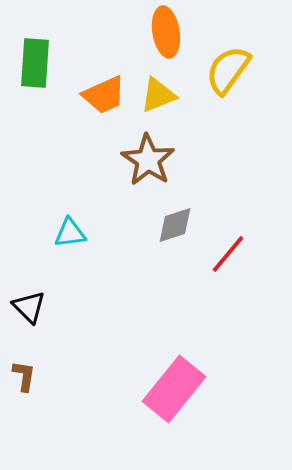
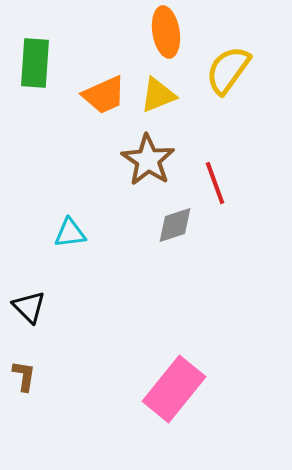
red line: moved 13 px left, 71 px up; rotated 60 degrees counterclockwise
